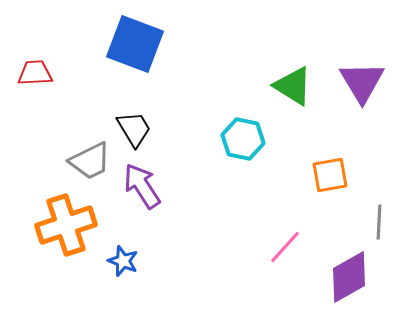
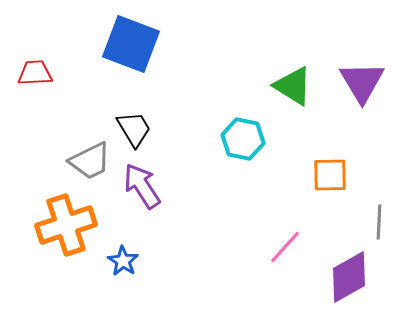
blue square: moved 4 px left
orange square: rotated 9 degrees clockwise
blue star: rotated 12 degrees clockwise
